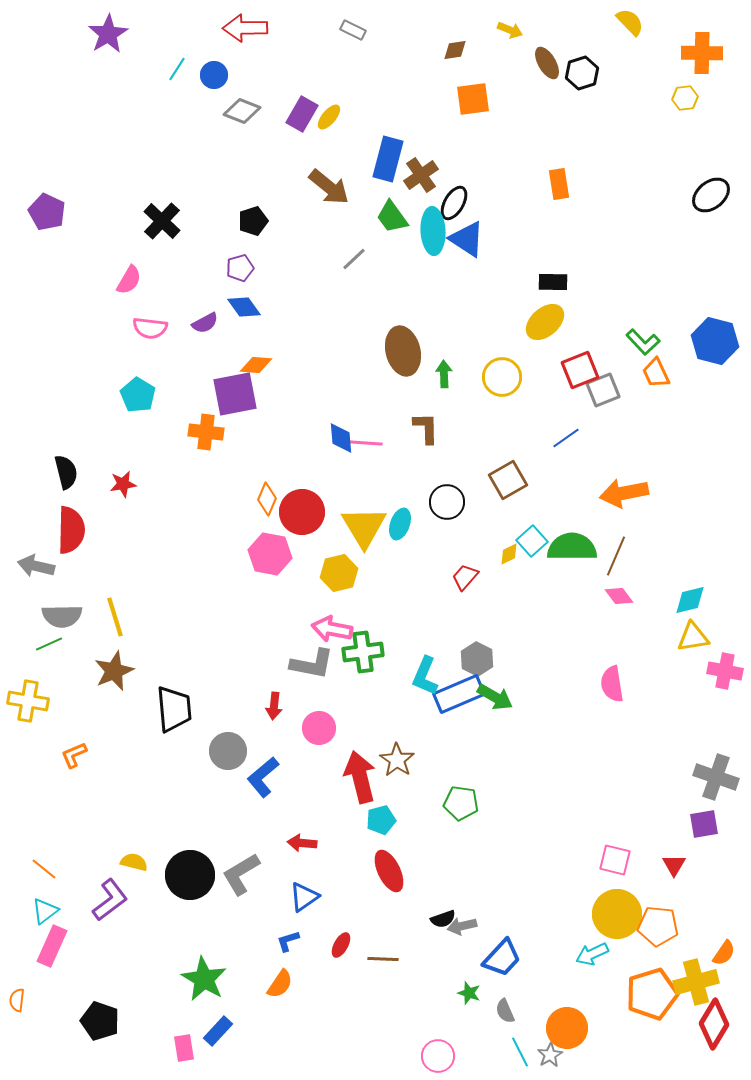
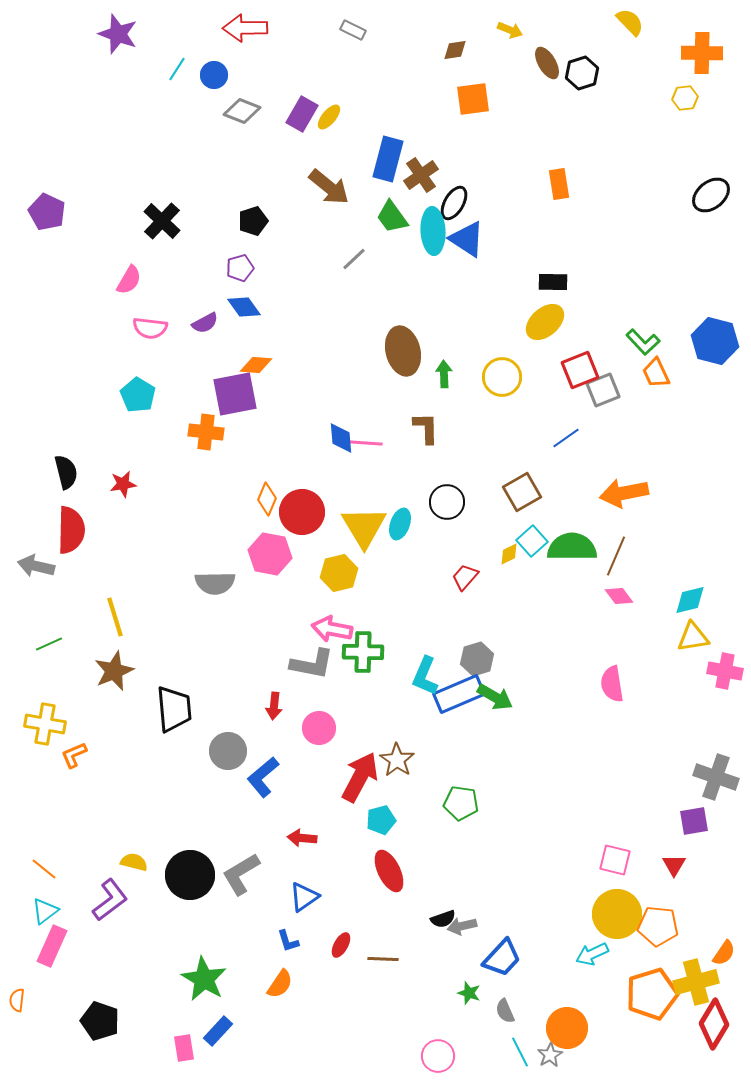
purple star at (108, 34): moved 10 px right; rotated 21 degrees counterclockwise
brown square at (508, 480): moved 14 px right, 12 px down
gray semicircle at (62, 616): moved 153 px right, 33 px up
green cross at (363, 652): rotated 9 degrees clockwise
gray hexagon at (477, 659): rotated 16 degrees clockwise
yellow cross at (28, 701): moved 17 px right, 23 px down
red arrow at (360, 777): rotated 42 degrees clockwise
purple square at (704, 824): moved 10 px left, 3 px up
red arrow at (302, 843): moved 5 px up
blue L-shape at (288, 941): rotated 90 degrees counterclockwise
